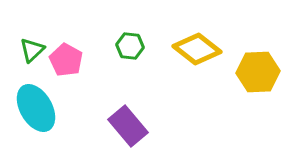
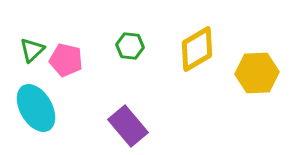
yellow diamond: rotated 69 degrees counterclockwise
pink pentagon: rotated 16 degrees counterclockwise
yellow hexagon: moved 1 px left, 1 px down
